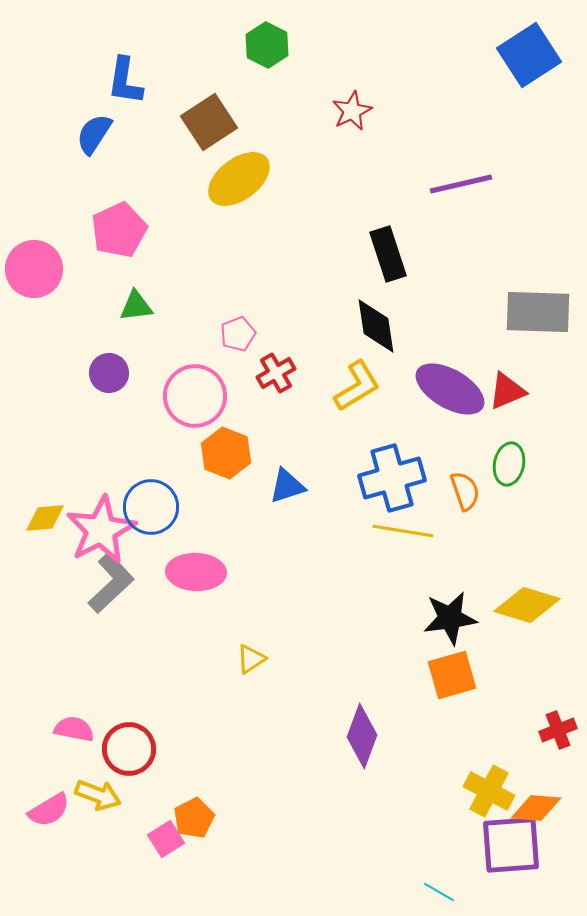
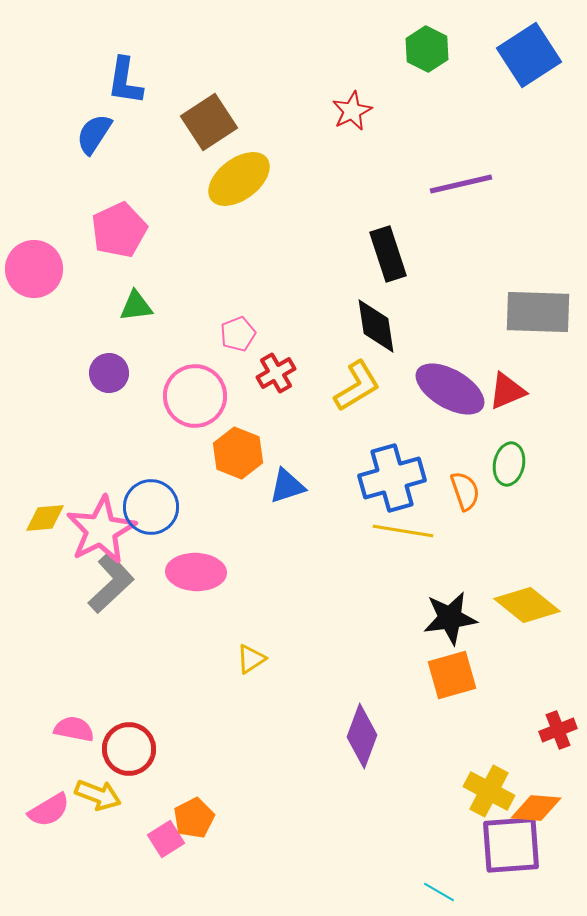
green hexagon at (267, 45): moved 160 px right, 4 px down
orange hexagon at (226, 453): moved 12 px right
yellow diamond at (527, 605): rotated 22 degrees clockwise
